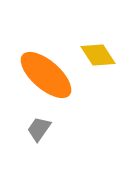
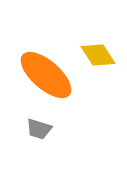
gray trapezoid: rotated 108 degrees counterclockwise
